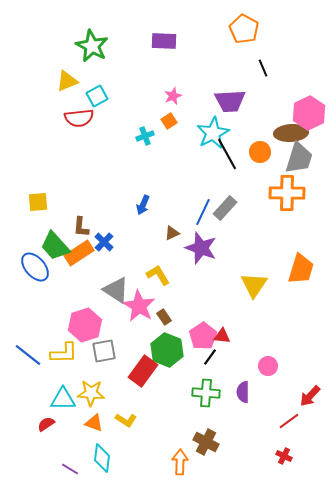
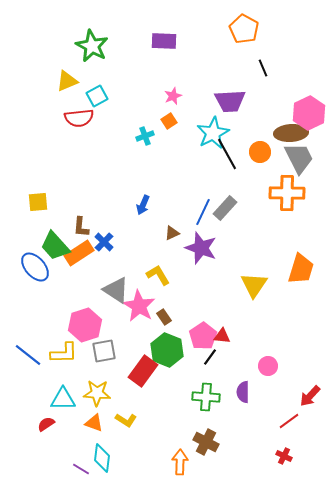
gray trapezoid at (299, 158): rotated 44 degrees counterclockwise
yellow star at (91, 393): moved 6 px right
green cross at (206, 393): moved 4 px down
purple line at (70, 469): moved 11 px right
